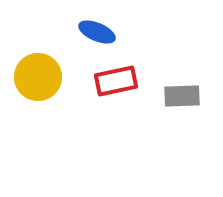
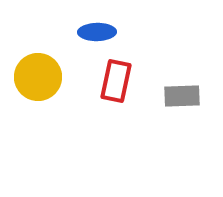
blue ellipse: rotated 24 degrees counterclockwise
red rectangle: rotated 66 degrees counterclockwise
